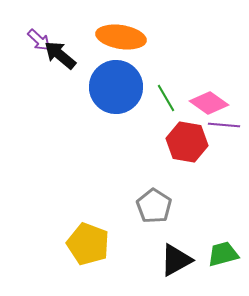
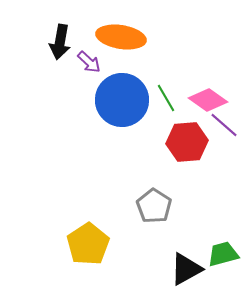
purple arrow: moved 50 px right, 22 px down
black arrow: moved 13 px up; rotated 120 degrees counterclockwise
blue circle: moved 6 px right, 13 px down
pink diamond: moved 1 px left, 3 px up
purple line: rotated 36 degrees clockwise
red hexagon: rotated 15 degrees counterclockwise
yellow pentagon: rotated 18 degrees clockwise
black triangle: moved 10 px right, 9 px down
